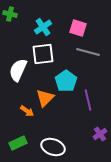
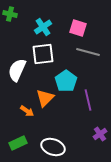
white semicircle: moved 1 px left
